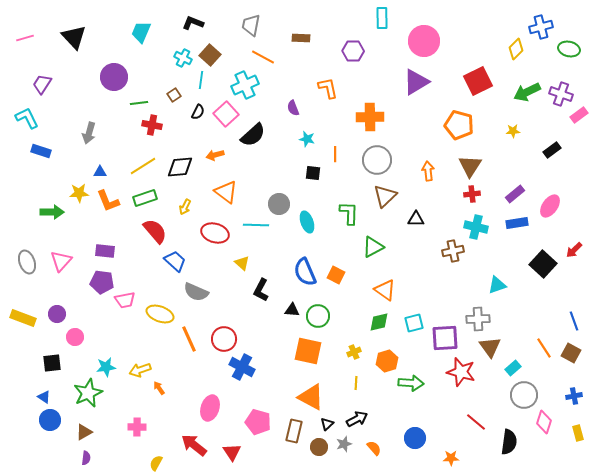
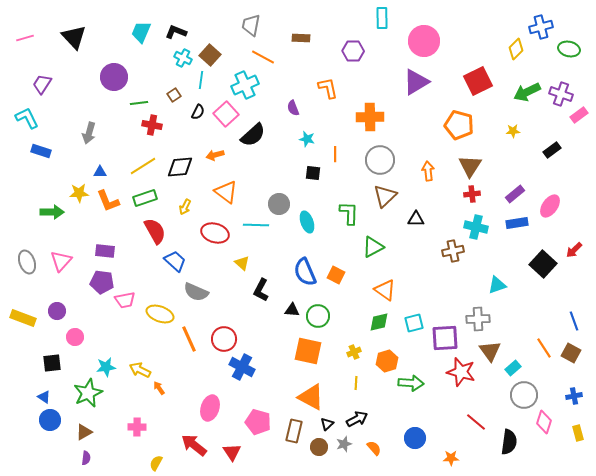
black L-shape at (193, 23): moved 17 px left, 9 px down
gray circle at (377, 160): moved 3 px right
red semicircle at (155, 231): rotated 12 degrees clockwise
purple circle at (57, 314): moved 3 px up
brown triangle at (490, 347): moved 4 px down
yellow arrow at (140, 370): rotated 45 degrees clockwise
